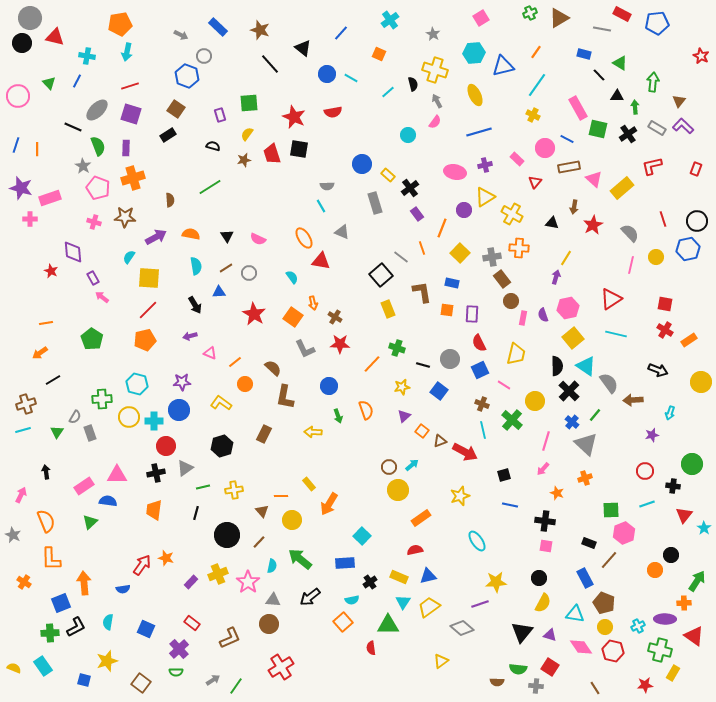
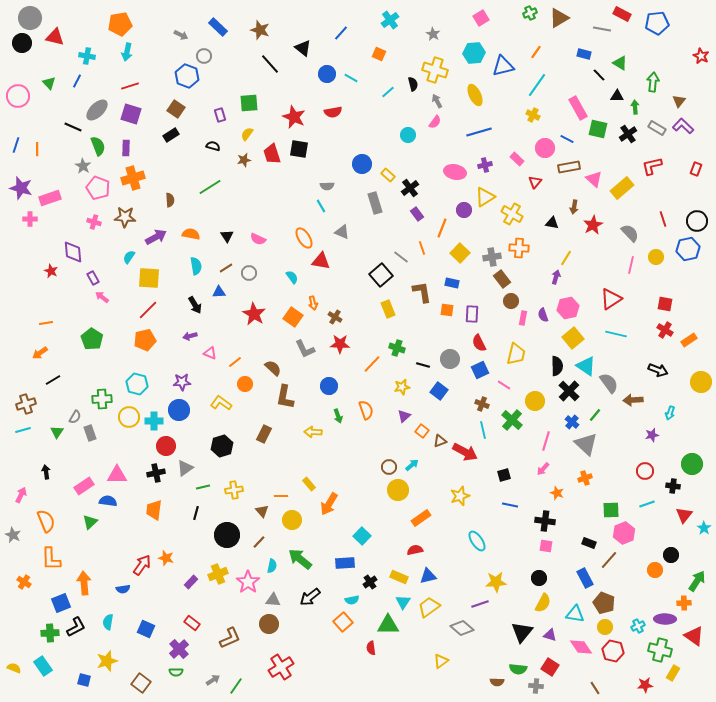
black rectangle at (168, 135): moved 3 px right
